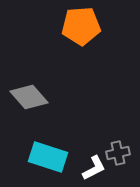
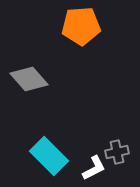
gray diamond: moved 18 px up
gray cross: moved 1 px left, 1 px up
cyan rectangle: moved 1 px right, 1 px up; rotated 27 degrees clockwise
